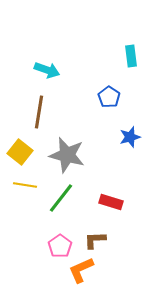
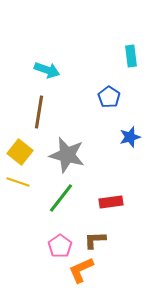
yellow line: moved 7 px left, 3 px up; rotated 10 degrees clockwise
red rectangle: rotated 25 degrees counterclockwise
